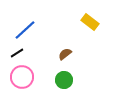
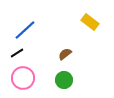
pink circle: moved 1 px right, 1 px down
